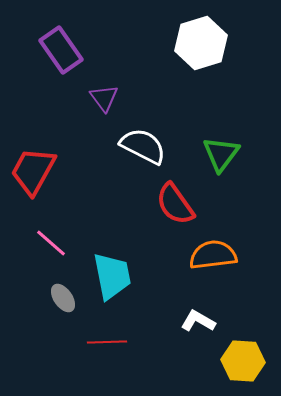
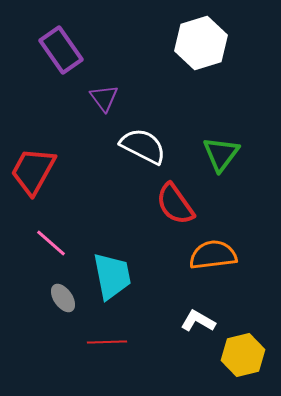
yellow hexagon: moved 6 px up; rotated 18 degrees counterclockwise
